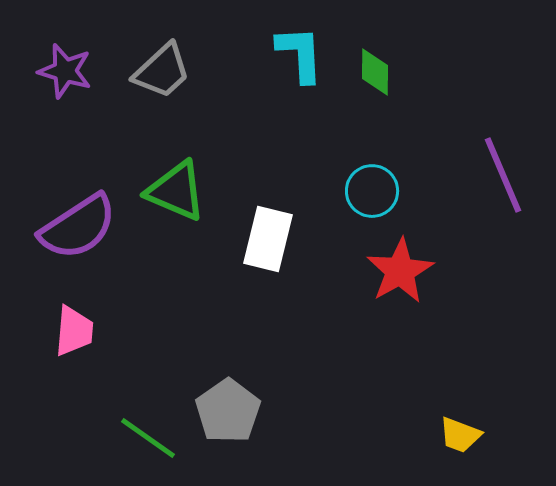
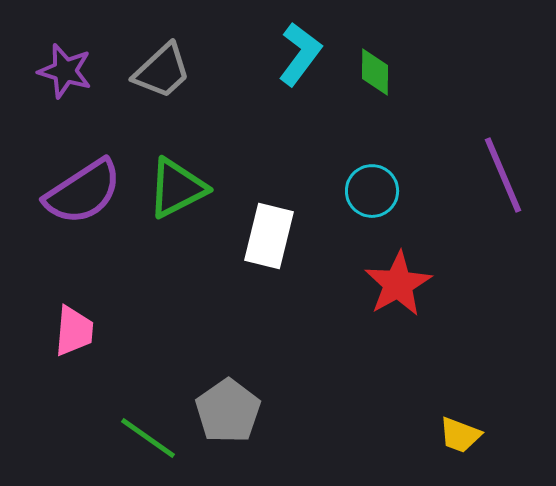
cyan L-shape: rotated 40 degrees clockwise
green triangle: moved 1 px right, 3 px up; rotated 50 degrees counterclockwise
purple semicircle: moved 5 px right, 35 px up
white rectangle: moved 1 px right, 3 px up
red star: moved 2 px left, 13 px down
